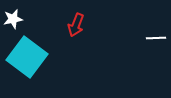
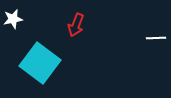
cyan square: moved 13 px right, 6 px down
